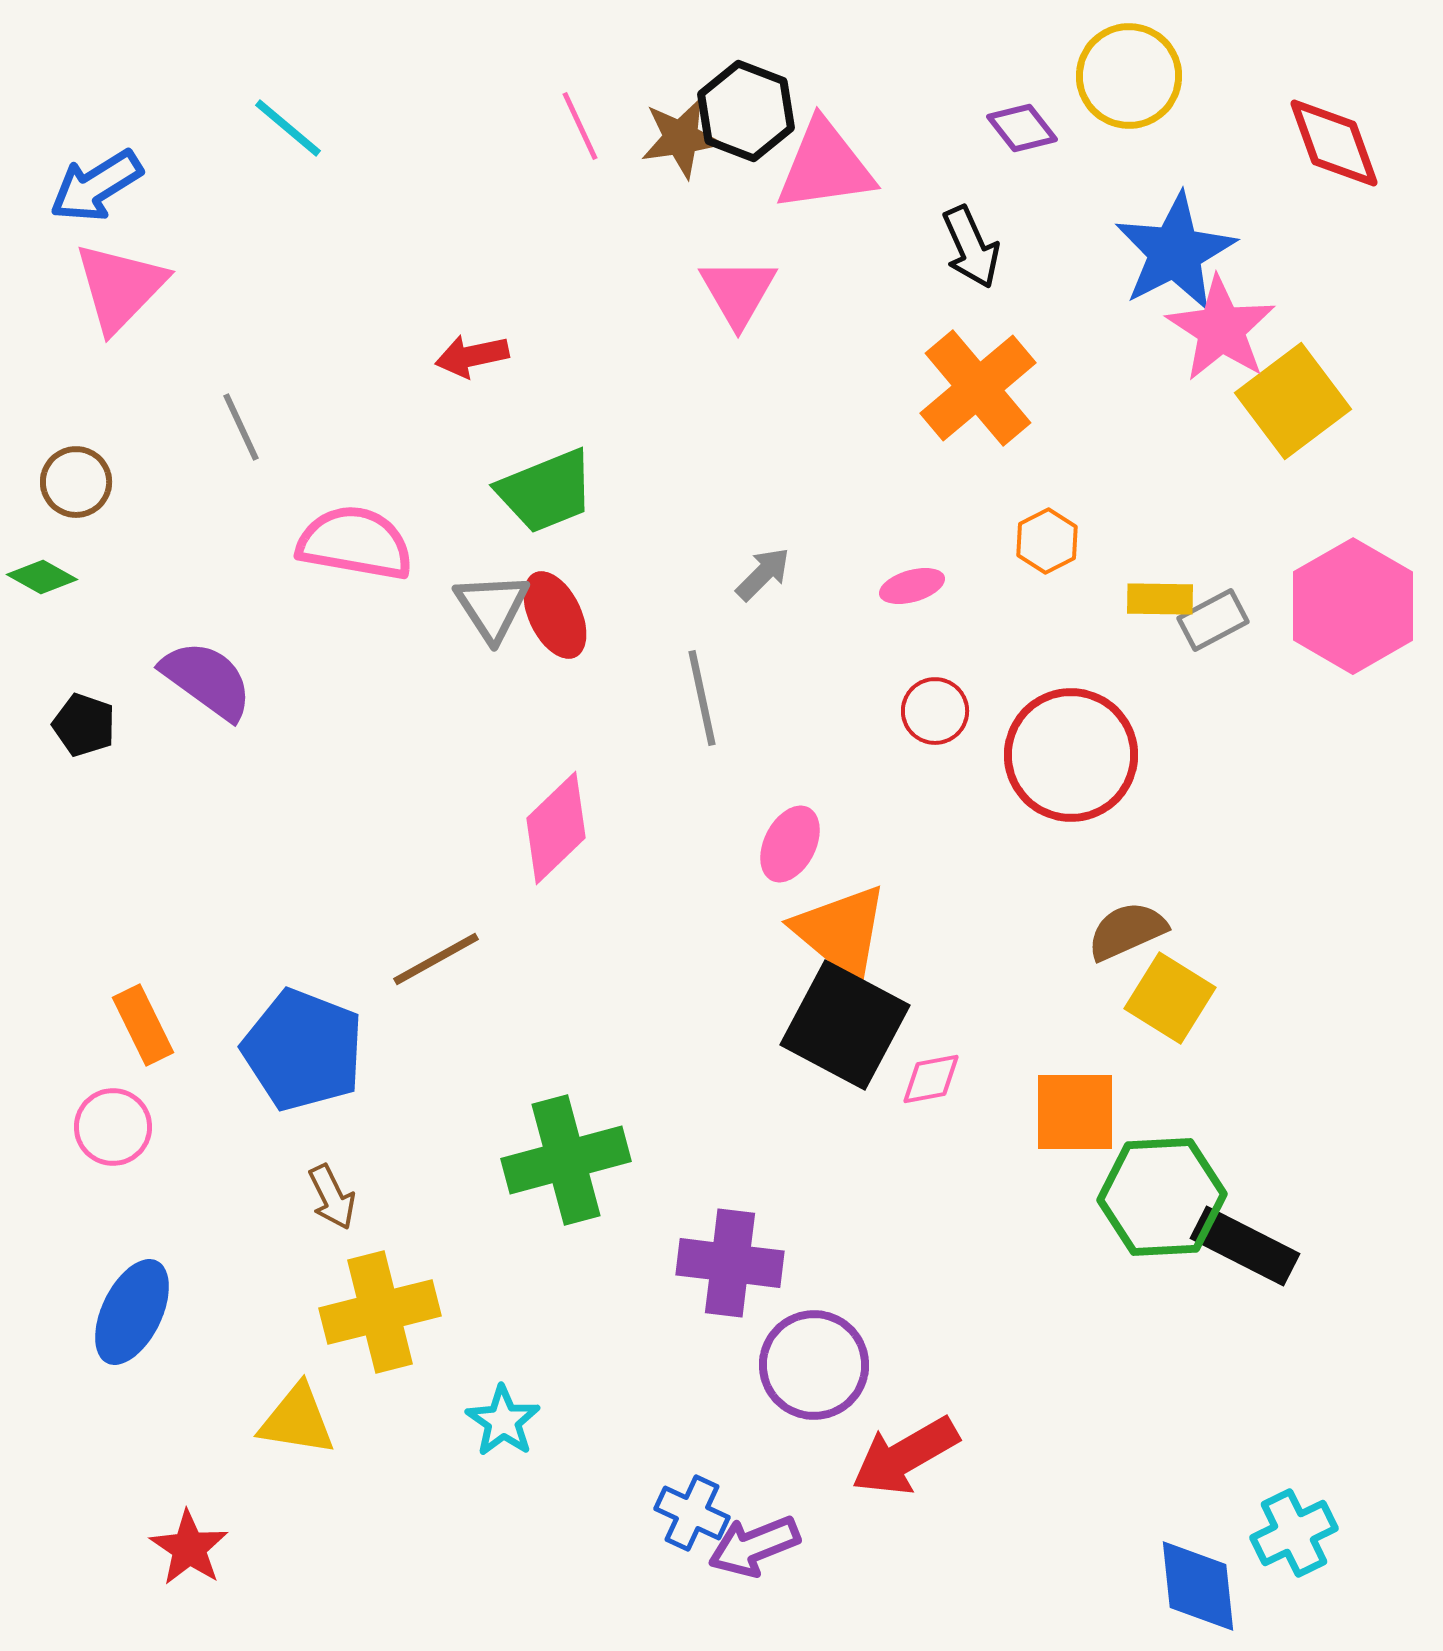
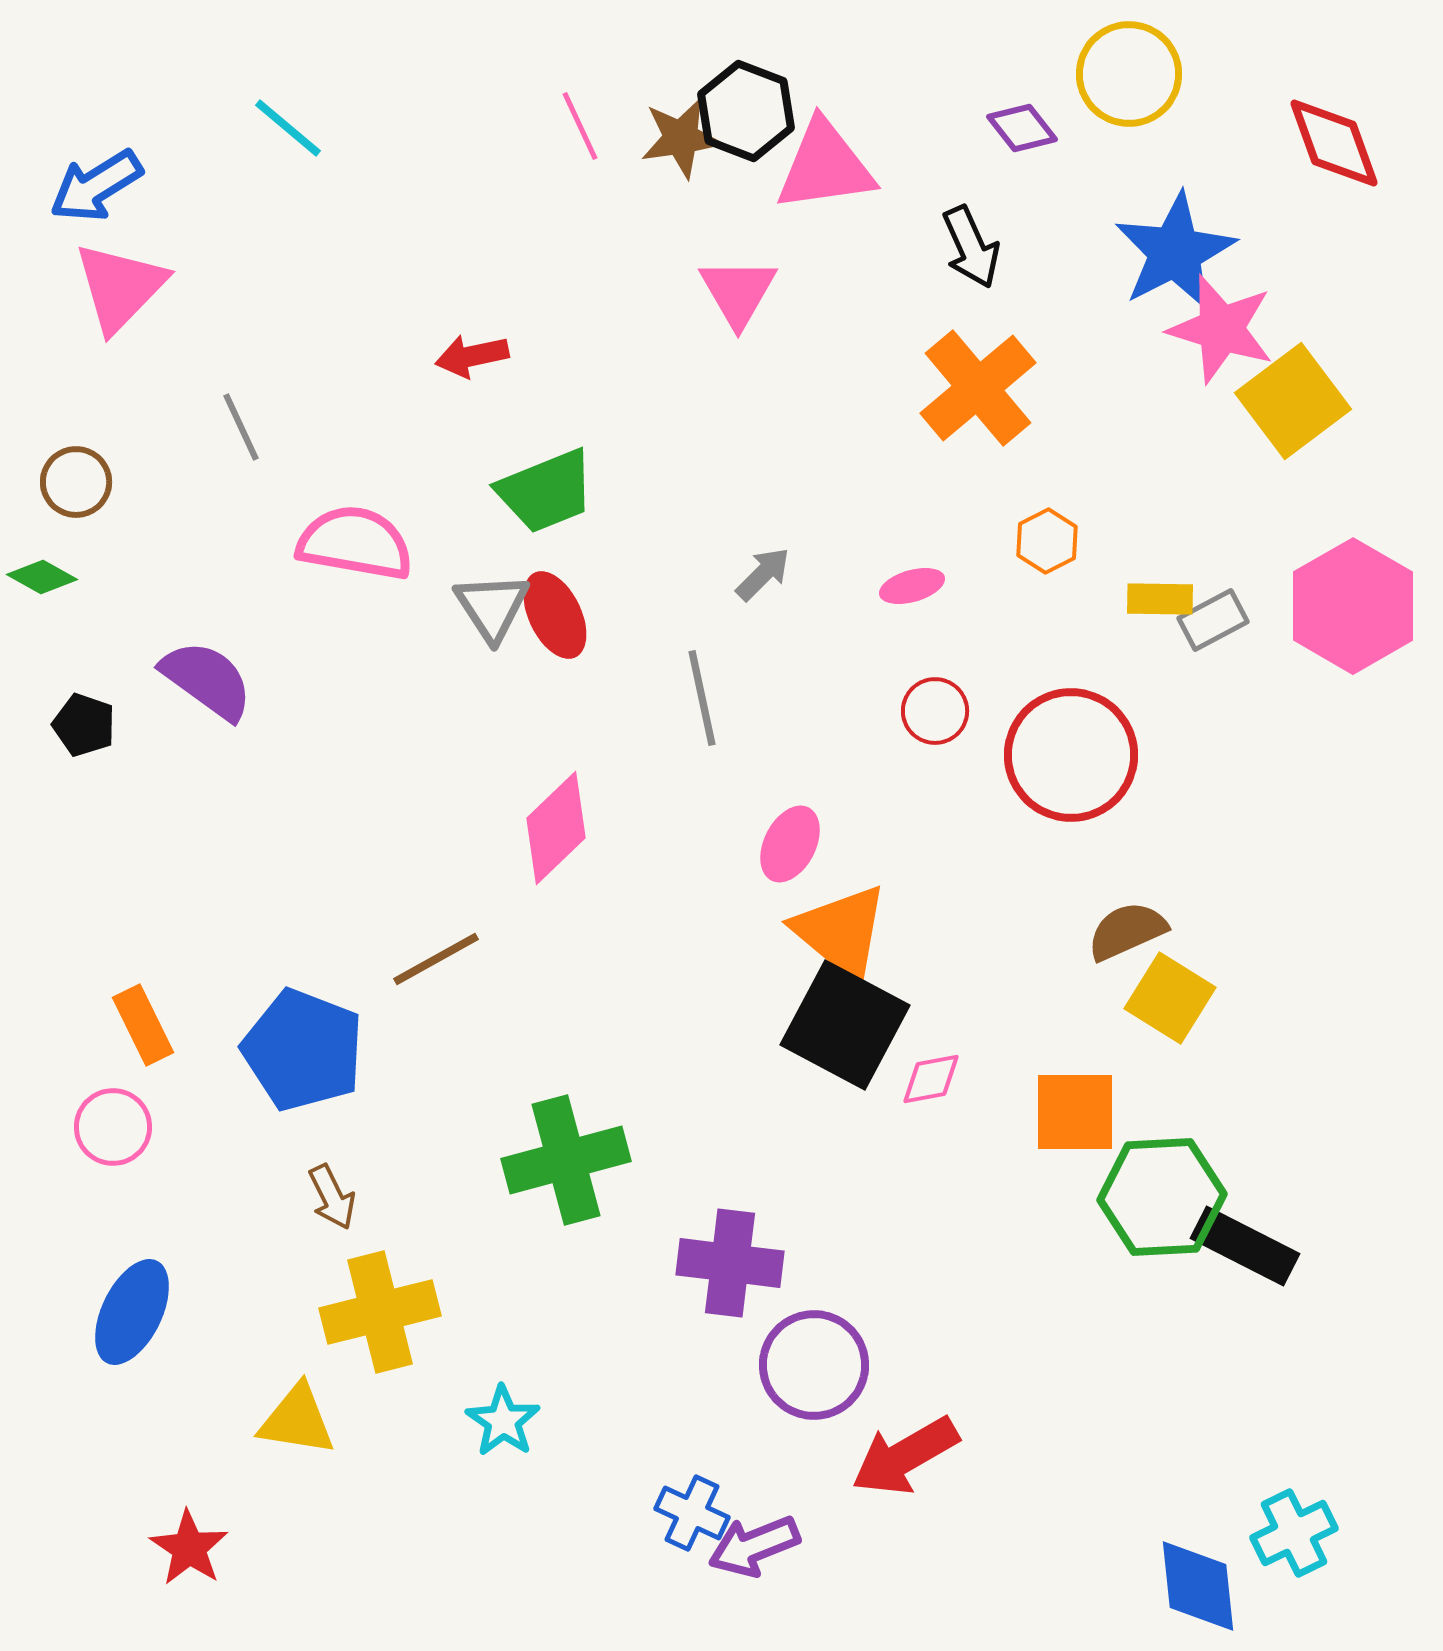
yellow circle at (1129, 76): moved 2 px up
pink star at (1221, 329): rotated 16 degrees counterclockwise
